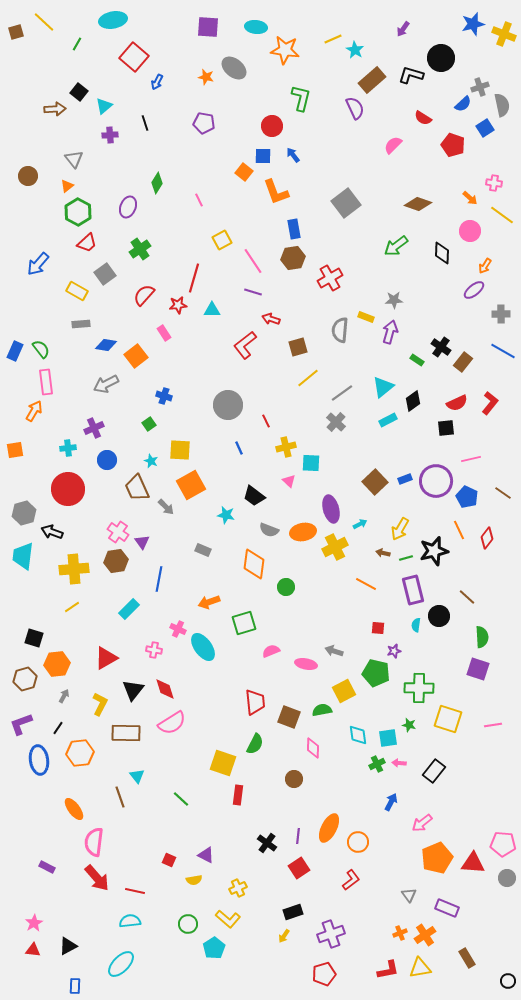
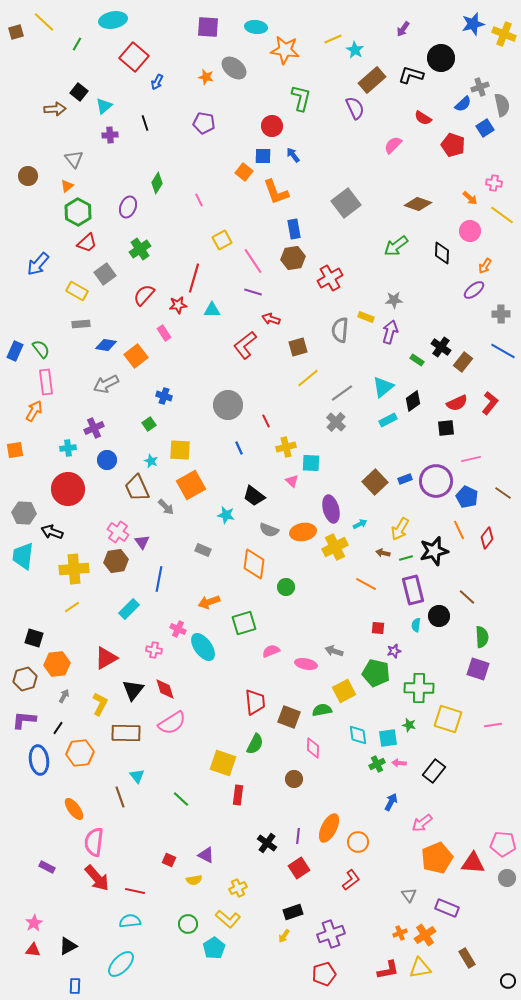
pink triangle at (289, 481): moved 3 px right
gray hexagon at (24, 513): rotated 20 degrees clockwise
purple L-shape at (21, 724): moved 3 px right, 4 px up; rotated 25 degrees clockwise
